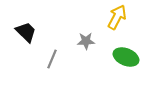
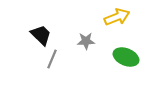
yellow arrow: rotated 40 degrees clockwise
black trapezoid: moved 15 px right, 3 px down
